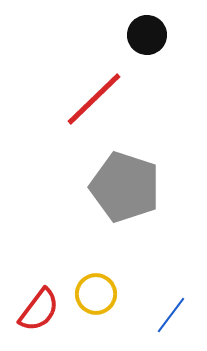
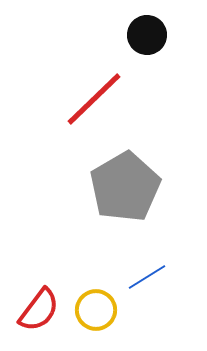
gray pentagon: rotated 24 degrees clockwise
yellow circle: moved 16 px down
blue line: moved 24 px left, 38 px up; rotated 21 degrees clockwise
